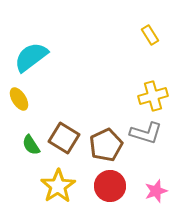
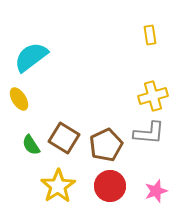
yellow rectangle: rotated 24 degrees clockwise
gray L-shape: moved 3 px right; rotated 12 degrees counterclockwise
